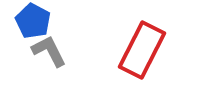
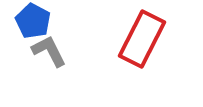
red rectangle: moved 11 px up
